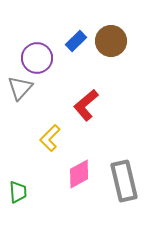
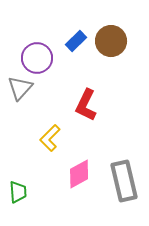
red L-shape: rotated 24 degrees counterclockwise
